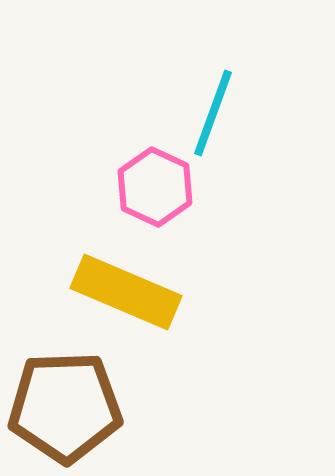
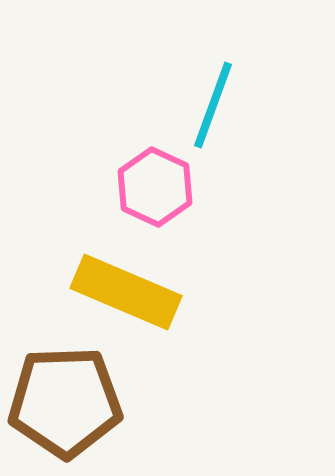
cyan line: moved 8 px up
brown pentagon: moved 5 px up
